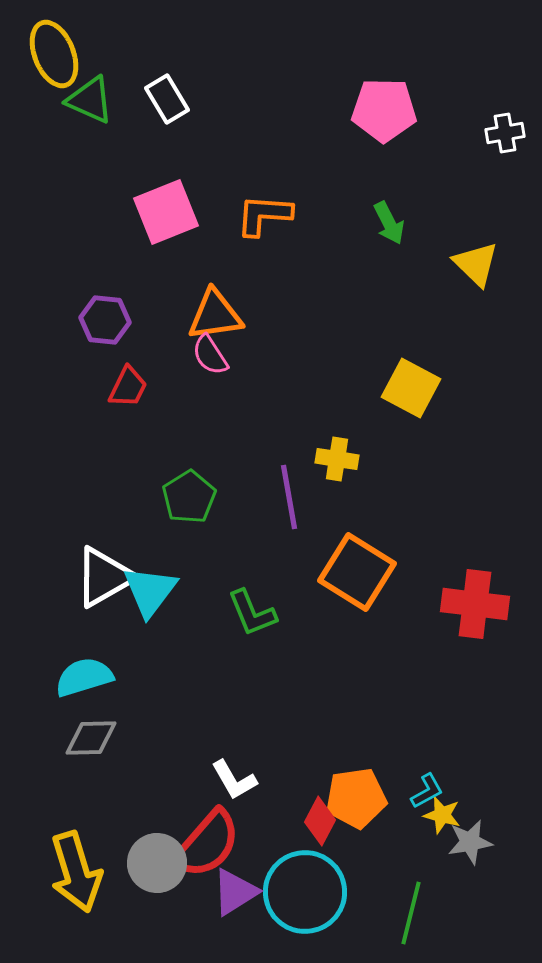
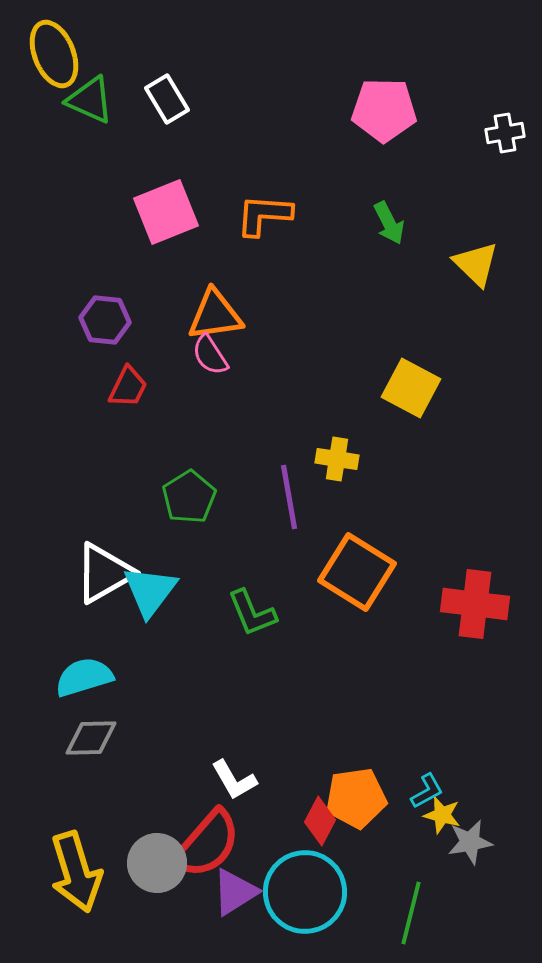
white triangle: moved 4 px up
